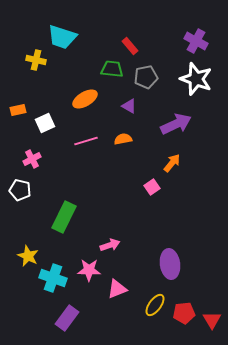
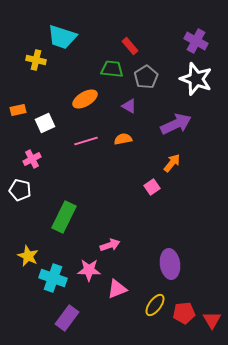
gray pentagon: rotated 20 degrees counterclockwise
